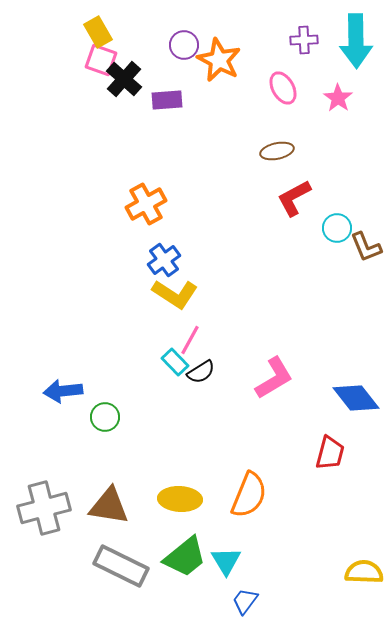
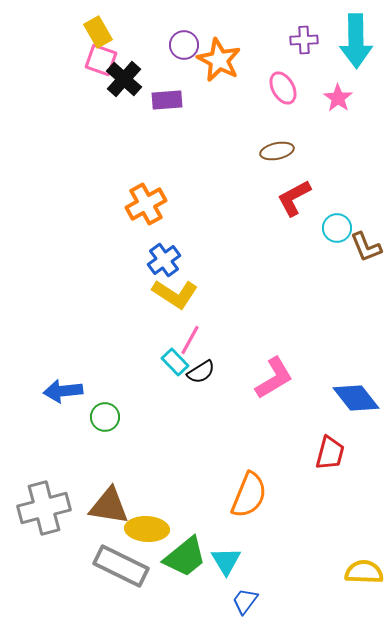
yellow ellipse: moved 33 px left, 30 px down
